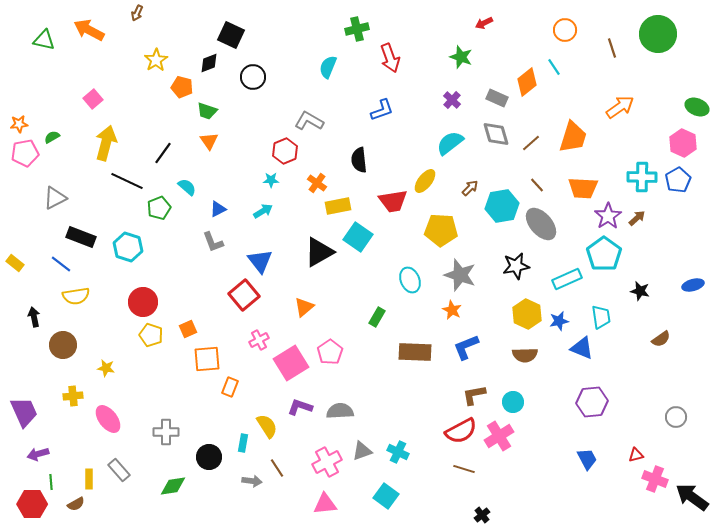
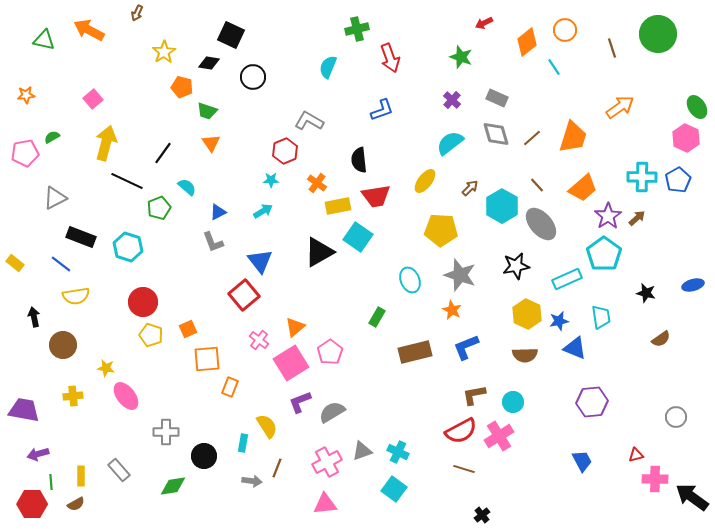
yellow star at (156, 60): moved 8 px right, 8 px up
black diamond at (209, 63): rotated 30 degrees clockwise
orange diamond at (527, 82): moved 40 px up
green ellipse at (697, 107): rotated 35 degrees clockwise
orange star at (19, 124): moved 7 px right, 29 px up
orange triangle at (209, 141): moved 2 px right, 2 px down
brown line at (531, 143): moved 1 px right, 5 px up
pink hexagon at (683, 143): moved 3 px right, 5 px up
orange trapezoid at (583, 188): rotated 44 degrees counterclockwise
red trapezoid at (393, 201): moved 17 px left, 5 px up
cyan hexagon at (502, 206): rotated 20 degrees counterclockwise
blue triangle at (218, 209): moved 3 px down
black star at (640, 291): moved 6 px right, 2 px down
orange triangle at (304, 307): moved 9 px left, 20 px down
pink cross at (259, 340): rotated 24 degrees counterclockwise
blue triangle at (582, 348): moved 7 px left
brown rectangle at (415, 352): rotated 16 degrees counterclockwise
purple L-shape at (300, 407): moved 5 px up; rotated 40 degrees counterclockwise
gray semicircle at (340, 411): moved 8 px left, 1 px down; rotated 28 degrees counterclockwise
purple trapezoid at (24, 412): moved 2 px up; rotated 56 degrees counterclockwise
pink ellipse at (108, 419): moved 18 px right, 23 px up
black circle at (209, 457): moved 5 px left, 1 px up
blue trapezoid at (587, 459): moved 5 px left, 2 px down
brown line at (277, 468): rotated 54 degrees clockwise
yellow rectangle at (89, 479): moved 8 px left, 3 px up
pink cross at (655, 479): rotated 20 degrees counterclockwise
cyan square at (386, 496): moved 8 px right, 7 px up
